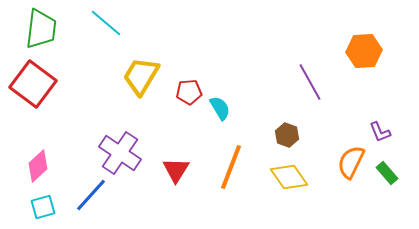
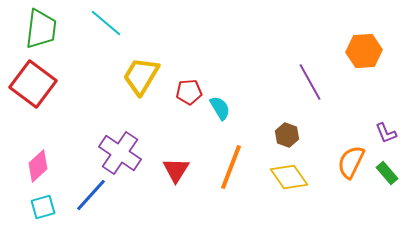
purple L-shape: moved 6 px right, 1 px down
